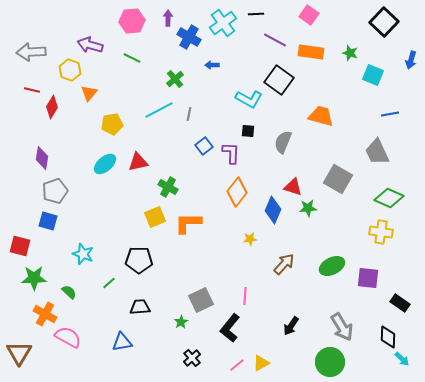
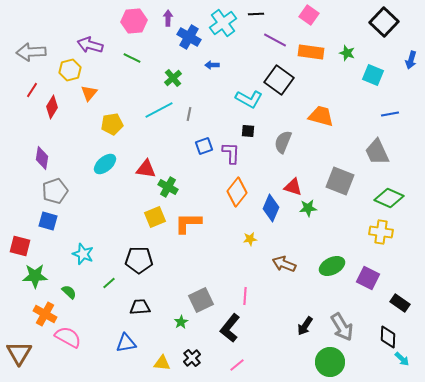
pink hexagon at (132, 21): moved 2 px right
green star at (350, 53): moved 3 px left
yellow hexagon at (70, 70): rotated 25 degrees clockwise
green cross at (175, 79): moved 2 px left, 1 px up
red line at (32, 90): rotated 70 degrees counterclockwise
blue square at (204, 146): rotated 18 degrees clockwise
red triangle at (138, 162): moved 8 px right, 7 px down; rotated 20 degrees clockwise
gray square at (338, 179): moved 2 px right, 2 px down; rotated 8 degrees counterclockwise
blue diamond at (273, 210): moved 2 px left, 2 px up
brown arrow at (284, 264): rotated 110 degrees counterclockwise
green star at (34, 278): moved 1 px right, 2 px up
purple square at (368, 278): rotated 20 degrees clockwise
black arrow at (291, 326): moved 14 px right
blue triangle at (122, 342): moved 4 px right, 1 px down
yellow triangle at (261, 363): moved 99 px left; rotated 36 degrees clockwise
